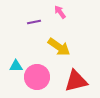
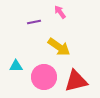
pink circle: moved 7 px right
